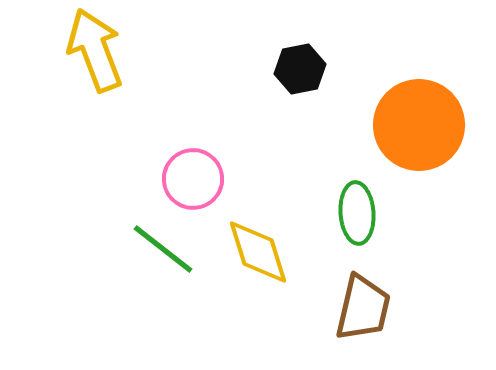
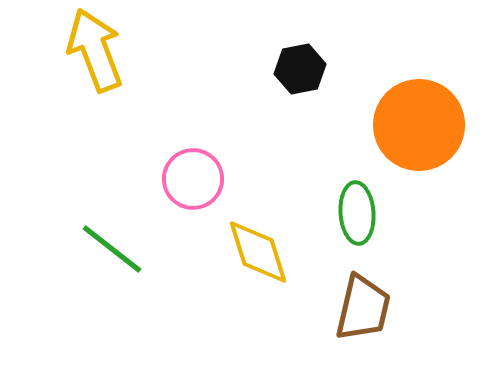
green line: moved 51 px left
